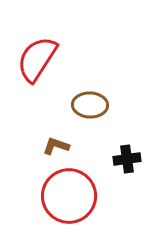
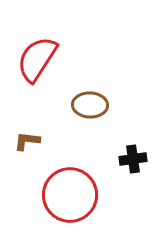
brown L-shape: moved 29 px left, 5 px up; rotated 12 degrees counterclockwise
black cross: moved 6 px right
red circle: moved 1 px right, 1 px up
